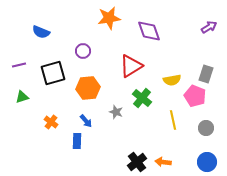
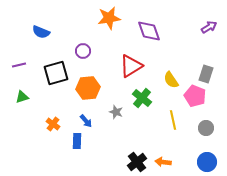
black square: moved 3 px right
yellow semicircle: moved 1 px left; rotated 66 degrees clockwise
orange cross: moved 2 px right, 2 px down
